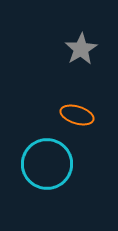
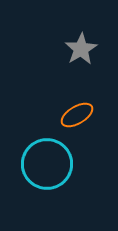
orange ellipse: rotated 48 degrees counterclockwise
